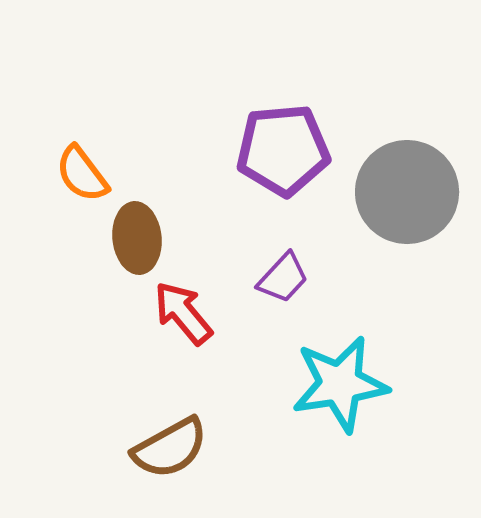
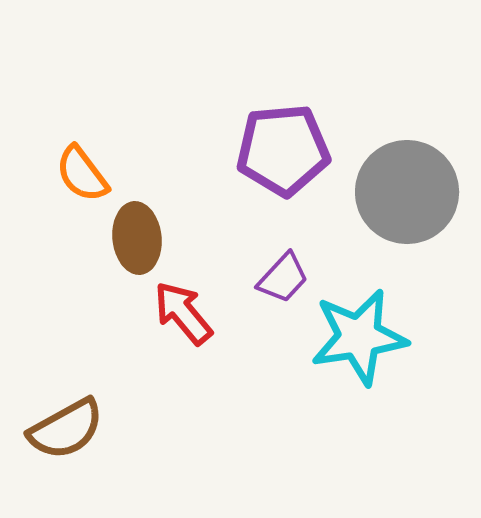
cyan star: moved 19 px right, 47 px up
brown semicircle: moved 104 px left, 19 px up
